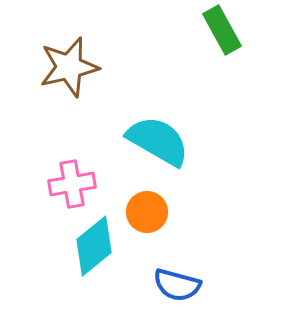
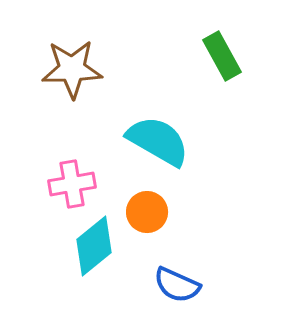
green rectangle: moved 26 px down
brown star: moved 3 px right, 2 px down; rotated 12 degrees clockwise
blue semicircle: rotated 9 degrees clockwise
